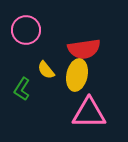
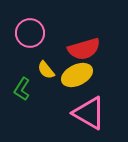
pink circle: moved 4 px right, 3 px down
red semicircle: rotated 8 degrees counterclockwise
yellow ellipse: rotated 52 degrees clockwise
pink triangle: rotated 30 degrees clockwise
